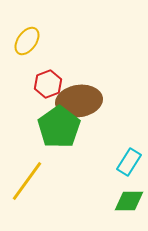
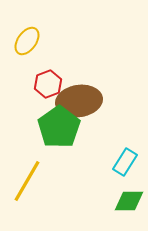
cyan rectangle: moved 4 px left
yellow line: rotated 6 degrees counterclockwise
